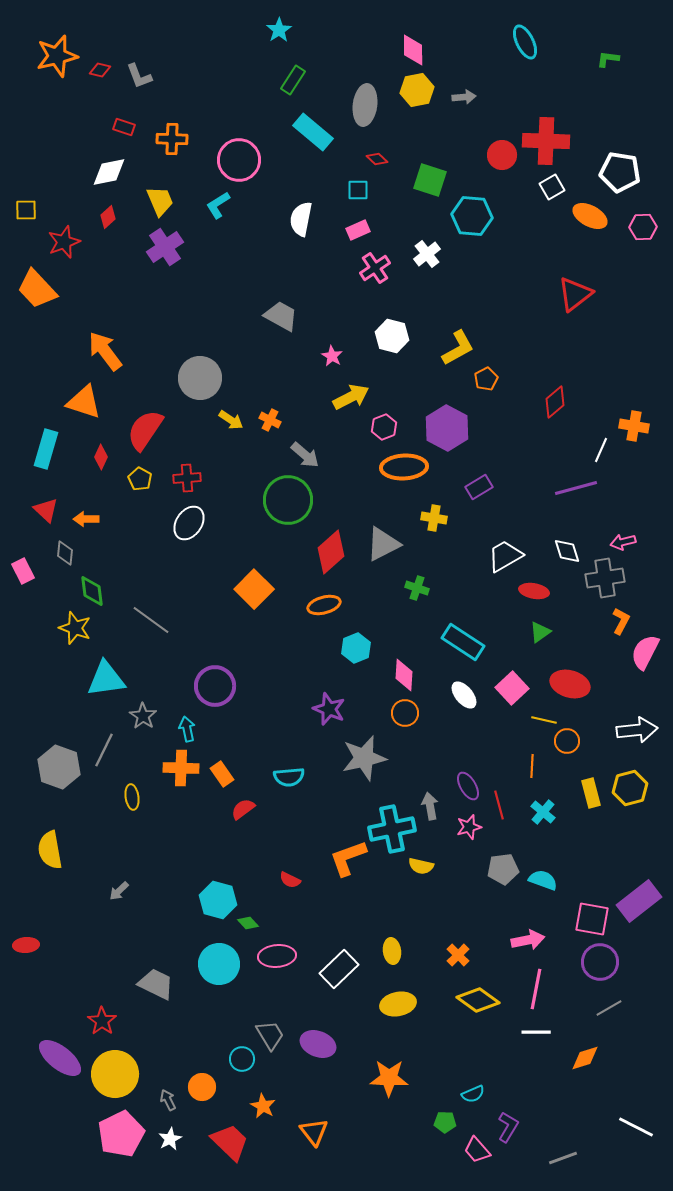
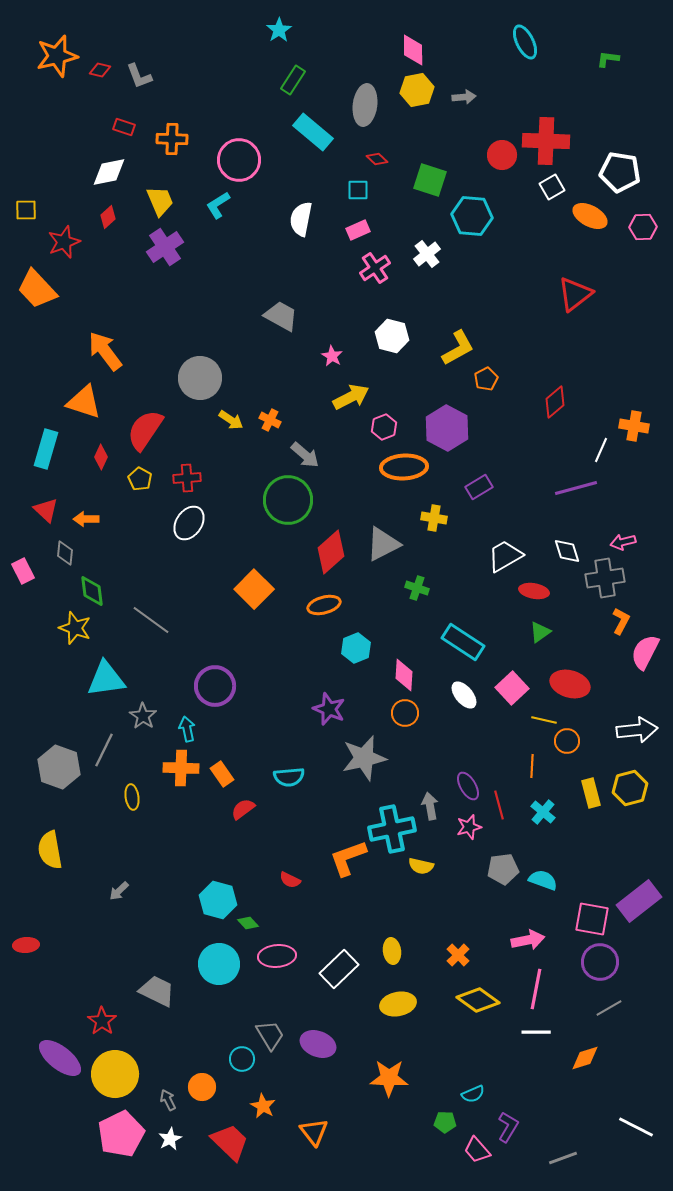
gray trapezoid at (156, 984): moved 1 px right, 7 px down
